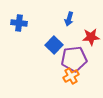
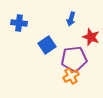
blue arrow: moved 2 px right
red star: rotated 24 degrees clockwise
blue square: moved 7 px left; rotated 12 degrees clockwise
